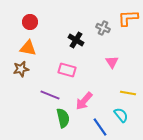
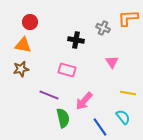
black cross: rotated 21 degrees counterclockwise
orange triangle: moved 5 px left, 3 px up
purple line: moved 1 px left
cyan semicircle: moved 2 px right, 2 px down
